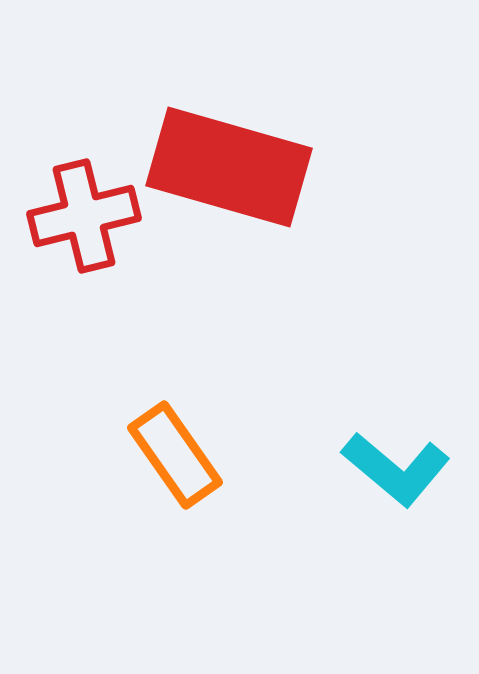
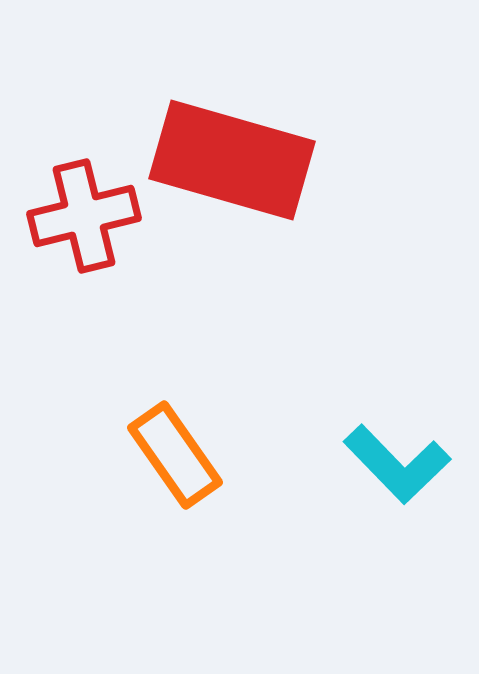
red rectangle: moved 3 px right, 7 px up
cyan L-shape: moved 1 px right, 5 px up; rotated 6 degrees clockwise
